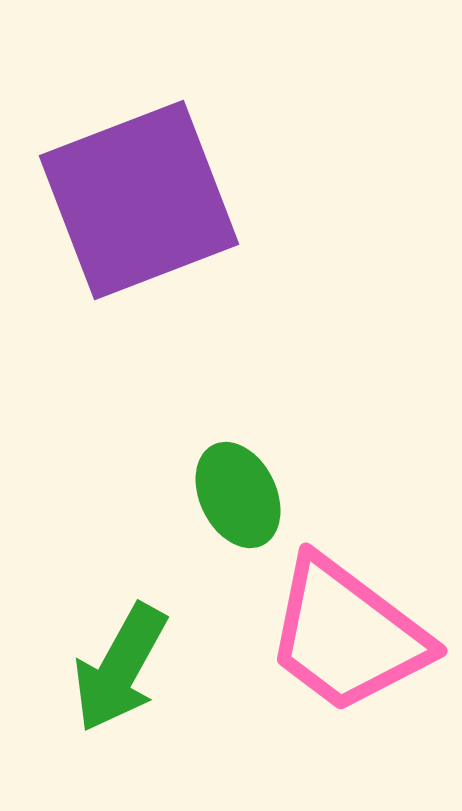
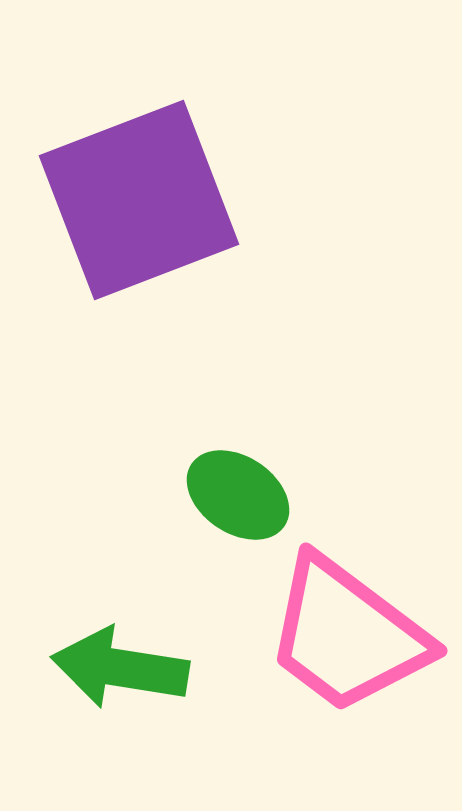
green ellipse: rotated 30 degrees counterclockwise
green arrow: rotated 70 degrees clockwise
